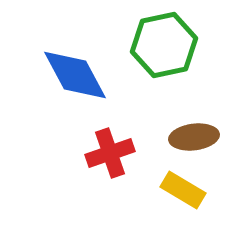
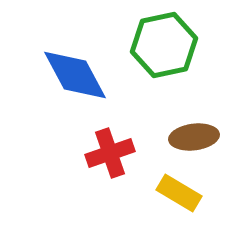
yellow rectangle: moved 4 px left, 3 px down
